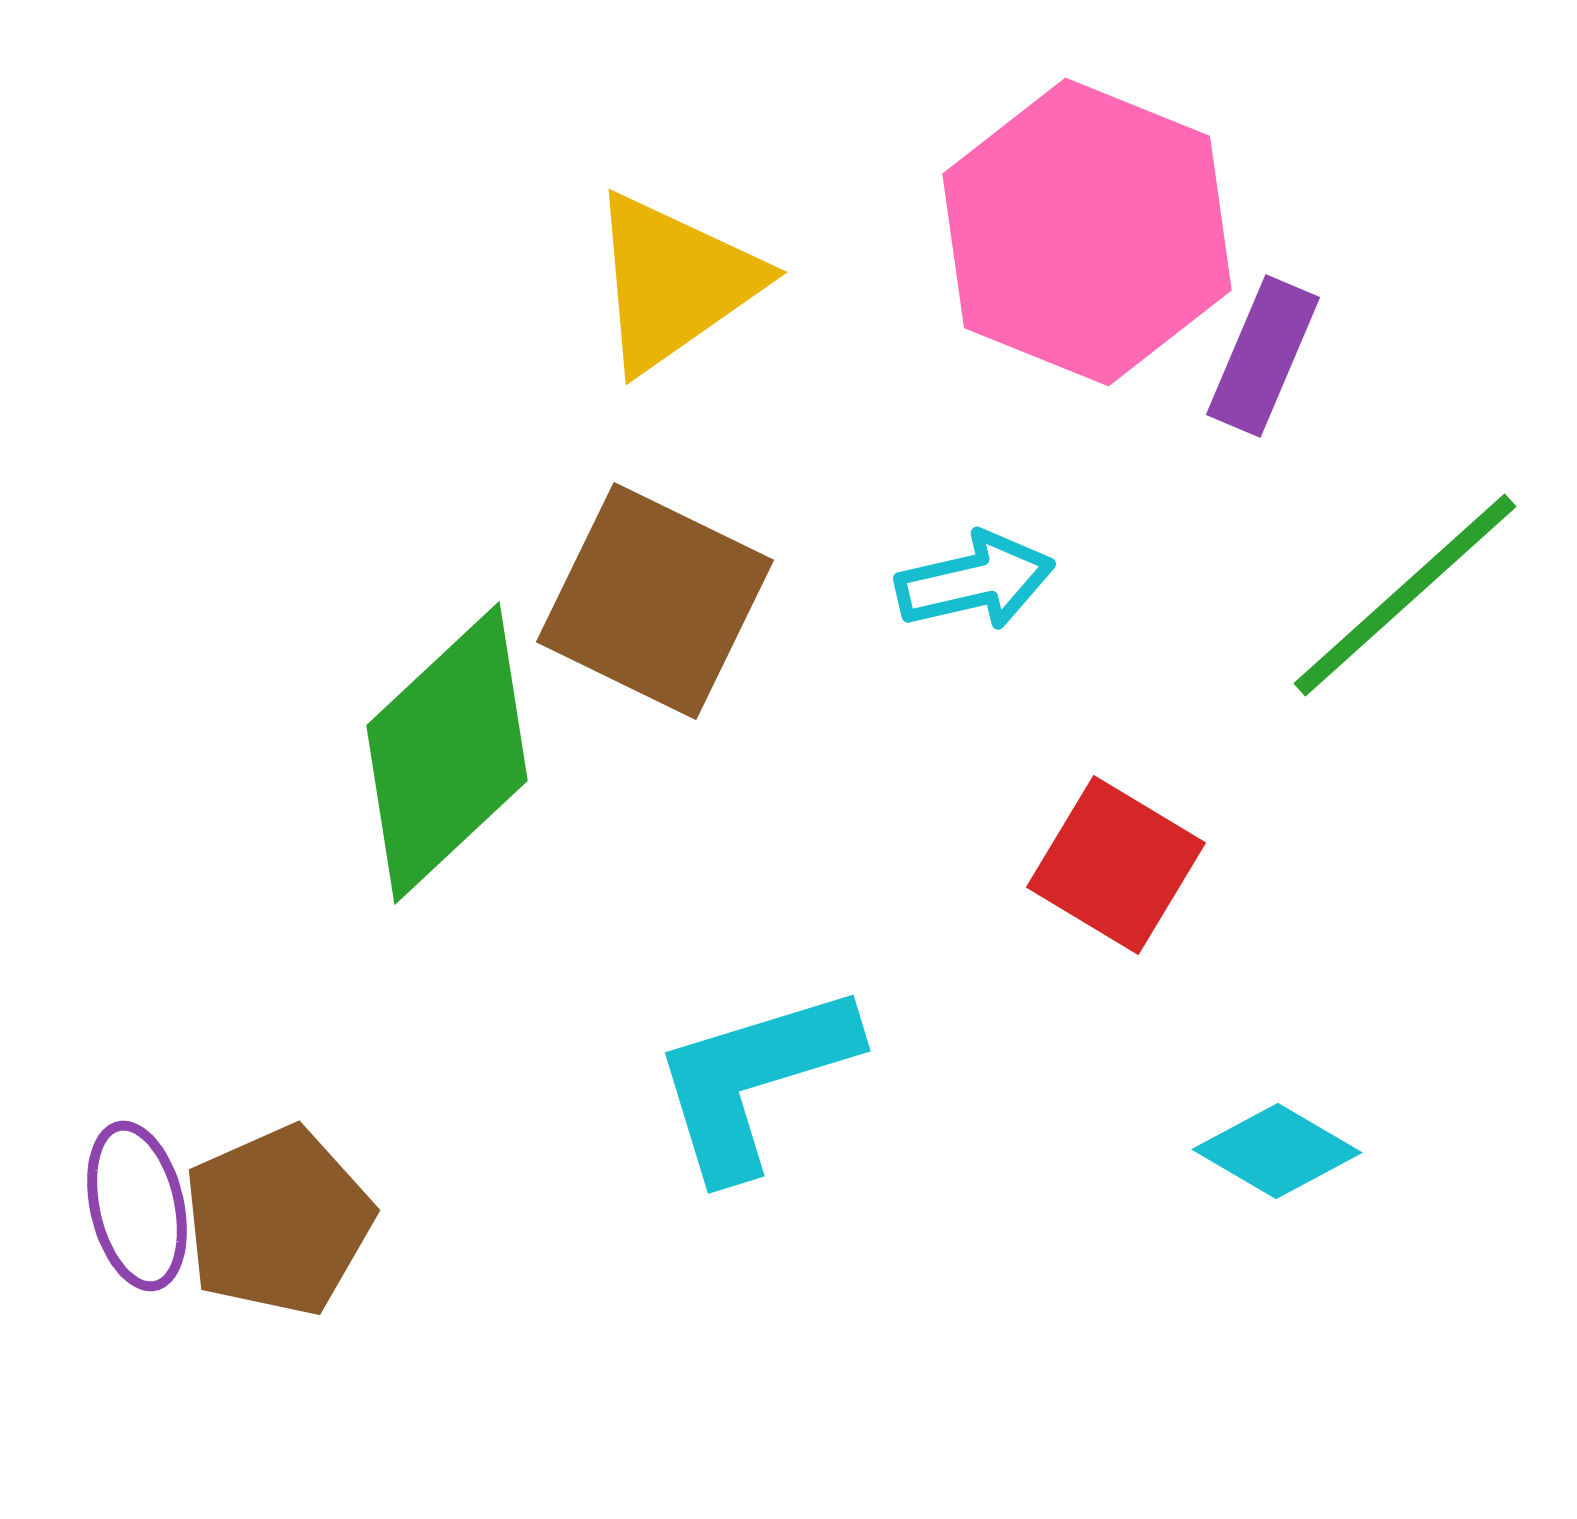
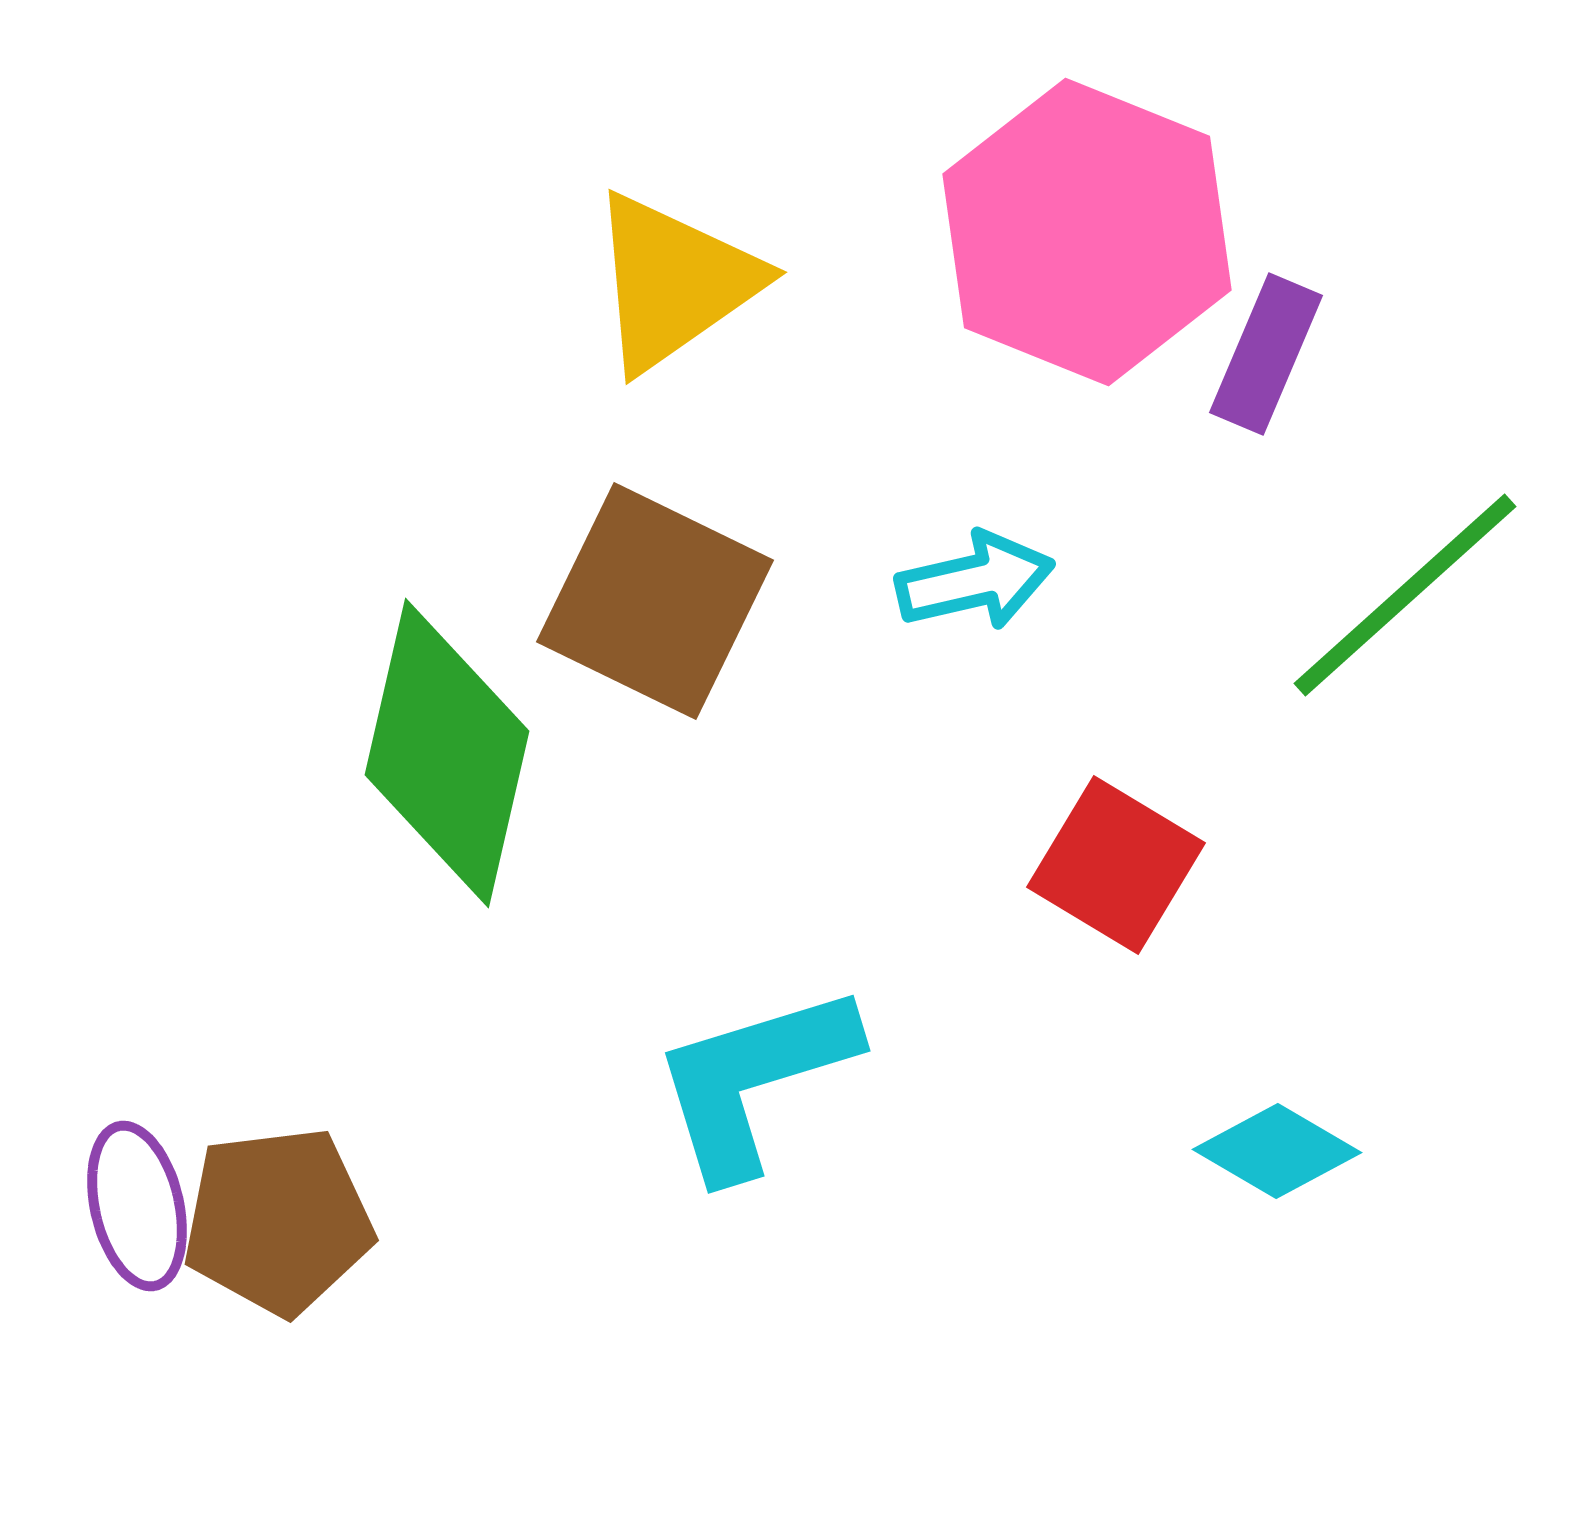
purple rectangle: moved 3 px right, 2 px up
green diamond: rotated 34 degrees counterclockwise
brown pentagon: rotated 17 degrees clockwise
